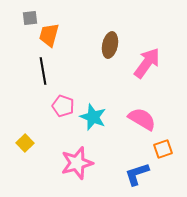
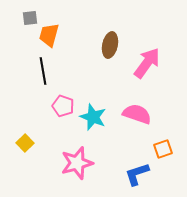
pink semicircle: moved 5 px left, 5 px up; rotated 12 degrees counterclockwise
